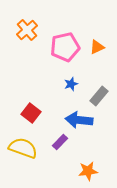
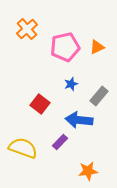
orange cross: moved 1 px up
red square: moved 9 px right, 9 px up
